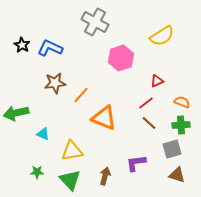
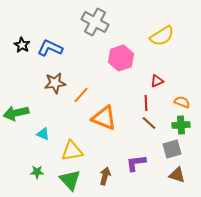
red line: rotated 56 degrees counterclockwise
